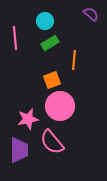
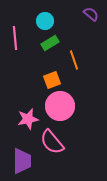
orange line: rotated 24 degrees counterclockwise
purple trapezoid: moved 3 px right, 11 px down
